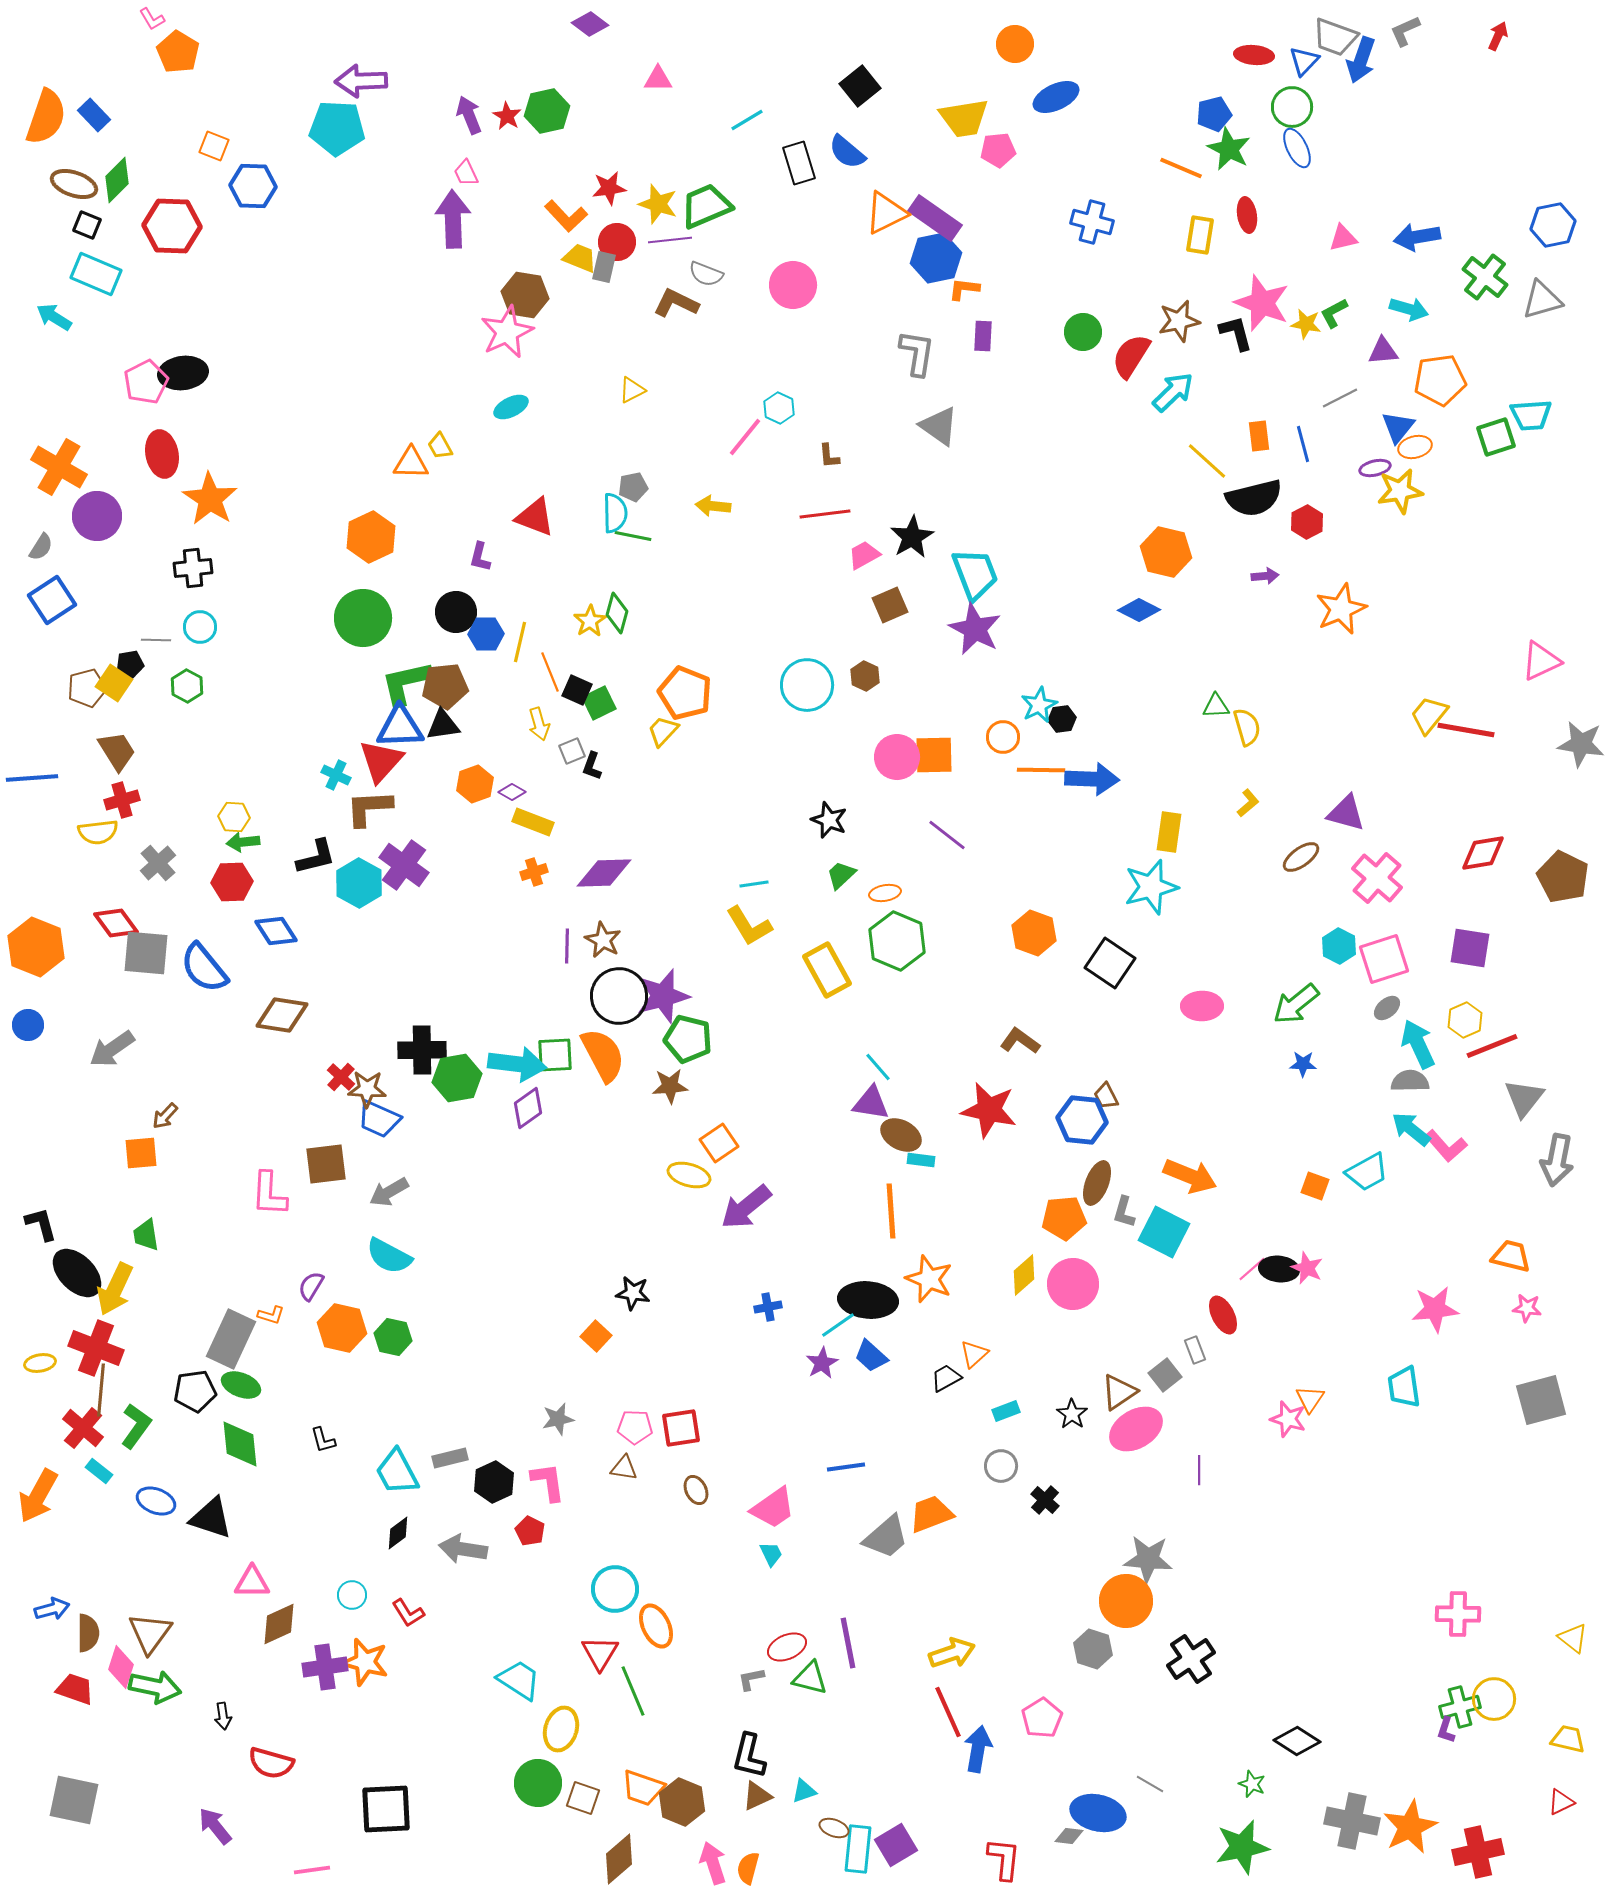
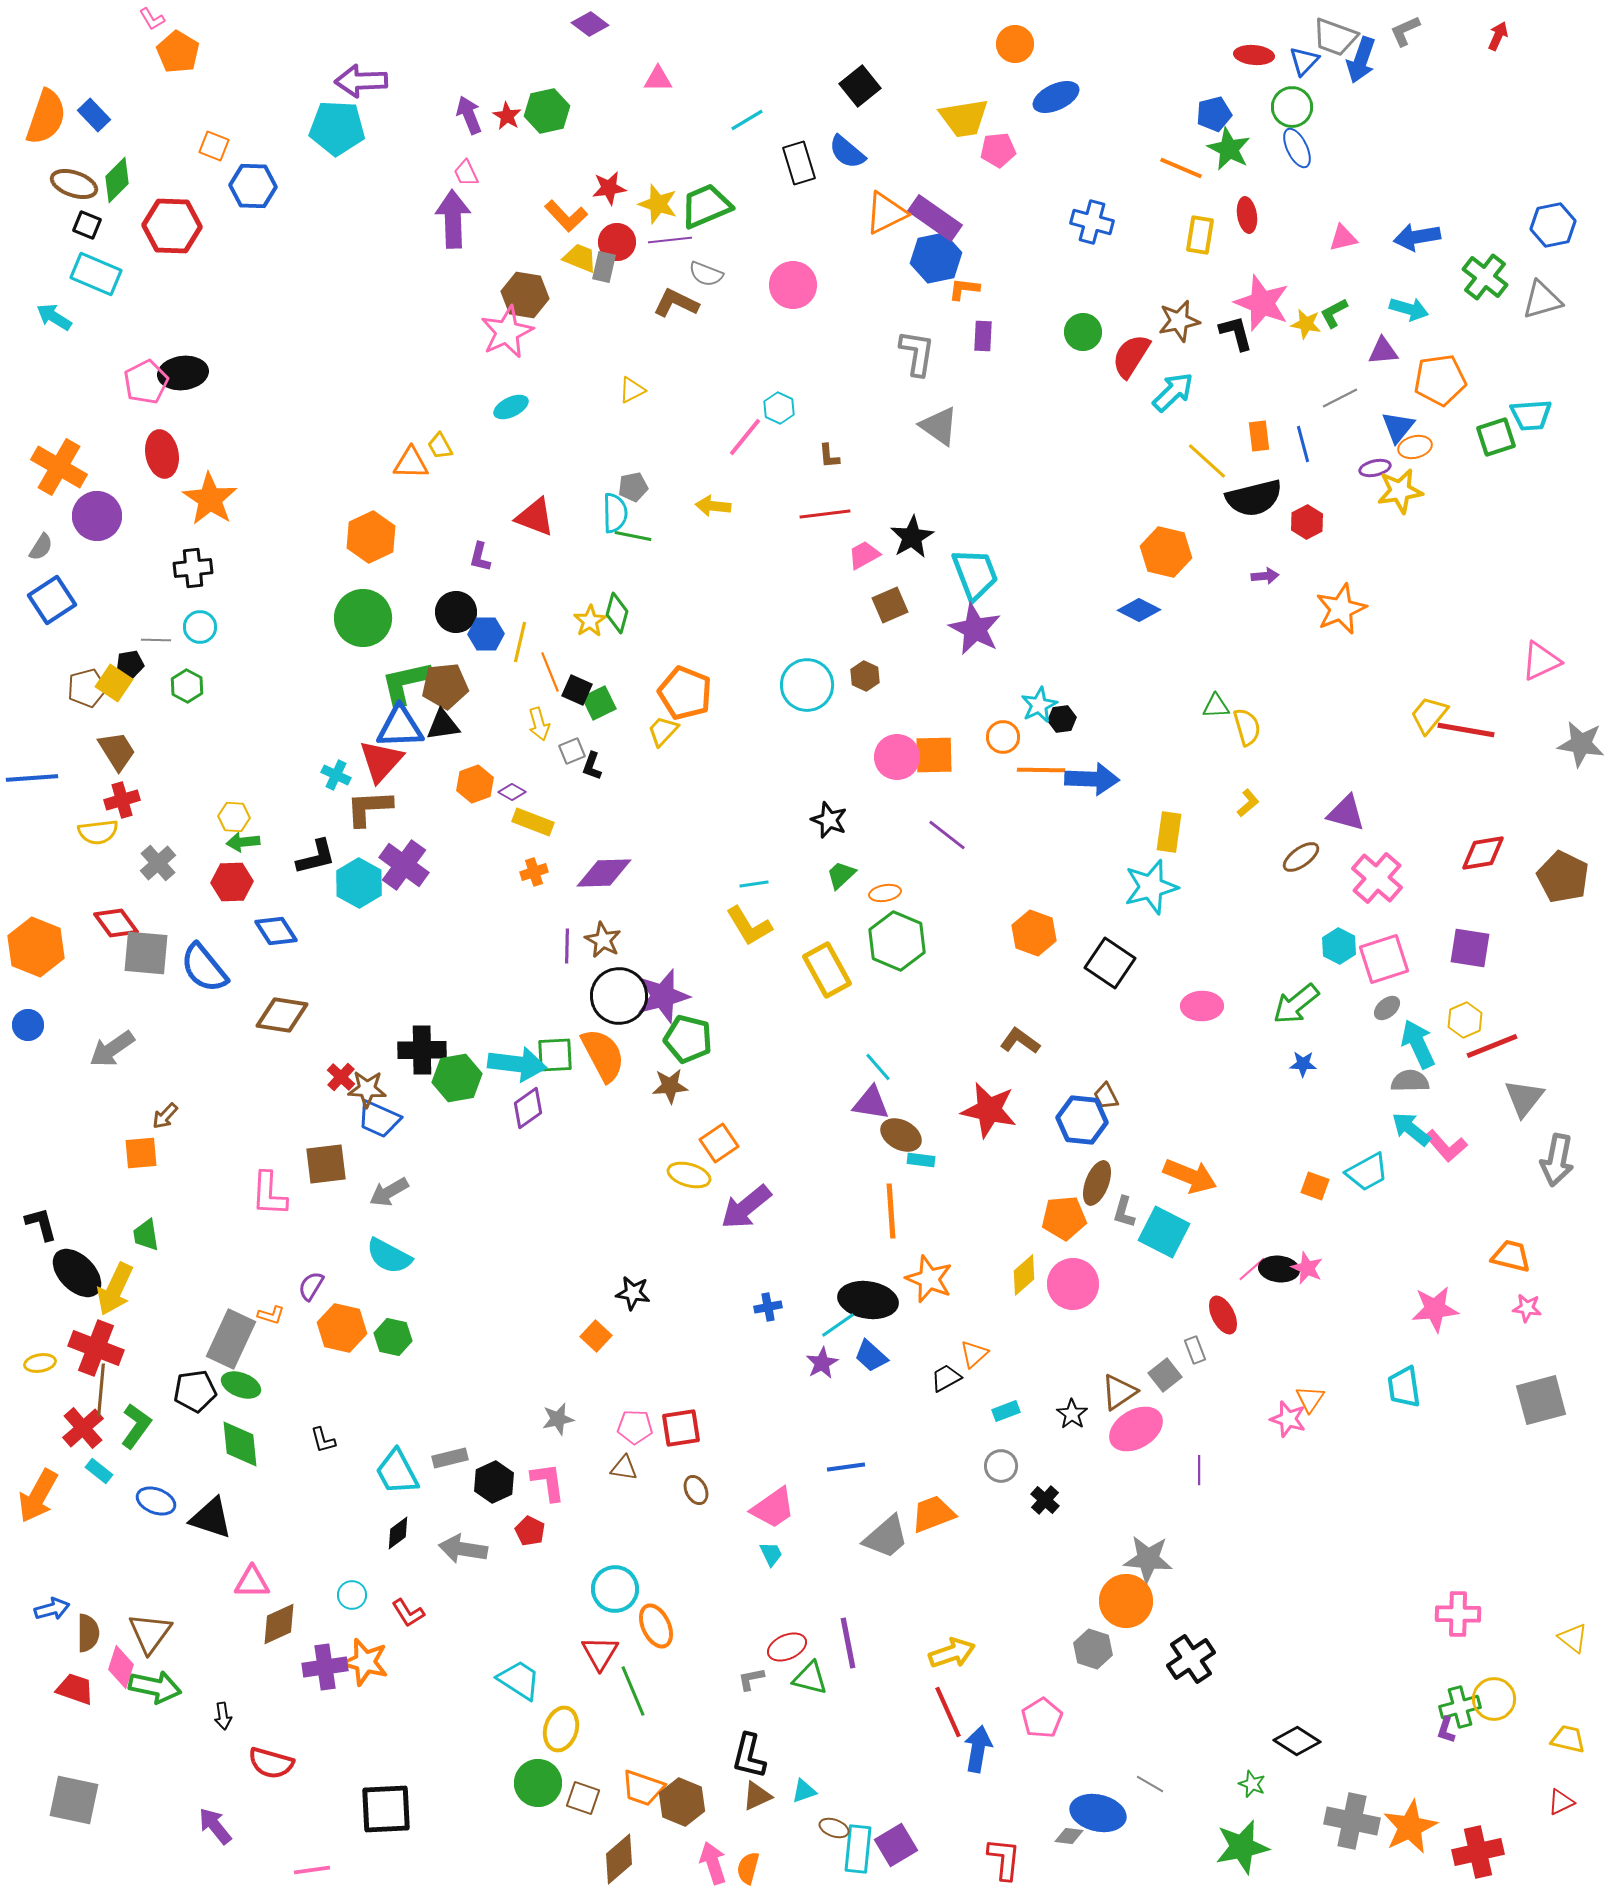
black ellipse at (868, 1300): rotated 4 degrees clockwise
red cross at (83, 1428): rotated 9 degrees clockwise
orange trapezoid at (931, 1514): moved 2 px right
